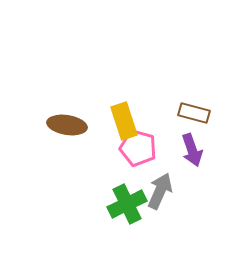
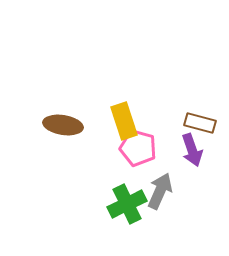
brown rectangle: moved 6 px right, 10 px down
brown ellipse: moved 4 px left
